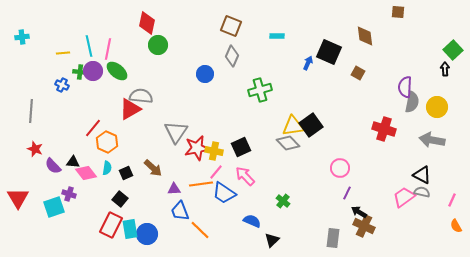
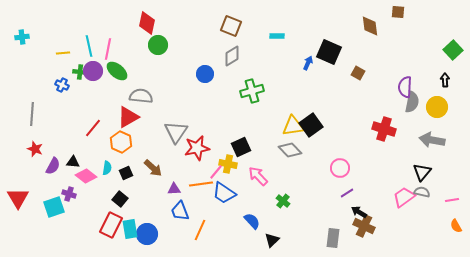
brown diamond at (365, 36): moved 5 px right, 10 px up
gray diamond at (232, 56): rotated 35 degrees clockwise
black arrow at (445, 69): moved 11 px down
green cross at (260, 90): moved 8 px left, 1 px down
red triangle at (130, 109): moved 2 px left, 8 px down
gray line at (31, 111): moved 1 px right, 3 px down
orange hexagon at (107, 142): moved 14 px right
gray diamond at (288, 143): moved 2 px right, 7 px down
yellow cross at (214, 151): moved 14 px right, 13 px down
purple semicircle at (53, 166): rotated 108 degrees counterclockwise
pink diamond at (86, 173): moved 3 px down; rotated 15 degrees counterclockwise
black triangle at (422, 175): moved 3 px up; rotated 42 degrees clockwise
pink arrow at (245, 176): moved 13 px right
purple line at (347, 193): rotated 32 degrees clockwise
pink line at (452, 200): rotated 56 degrees clockwise
blue semicircle at (252, 221): rotated 24 degrees clockwise
orange line at (200, 230): rotated 70 degrees clockwise
